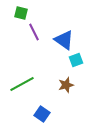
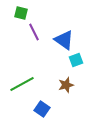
blue square: moved 5 px up
